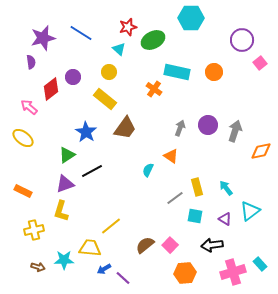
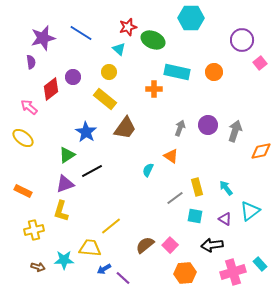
green ellipse at (153, 40): rotated 50 degrees clockwise
orange cross at (154, 89): rotated 35 degrees counterclockwise
